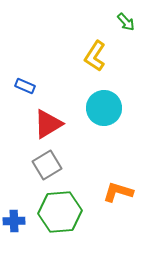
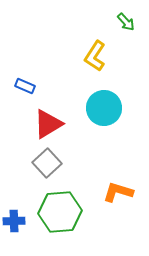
gray square: moved 2 px up; rotated 12 degrees counterclockwise
